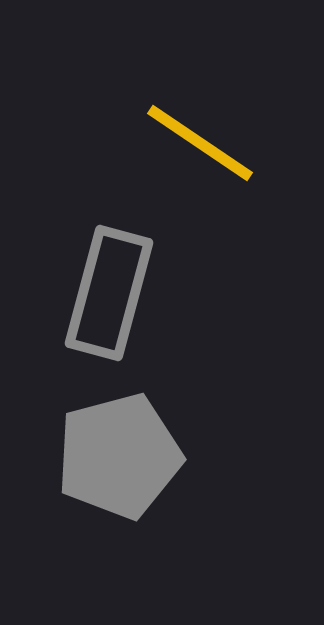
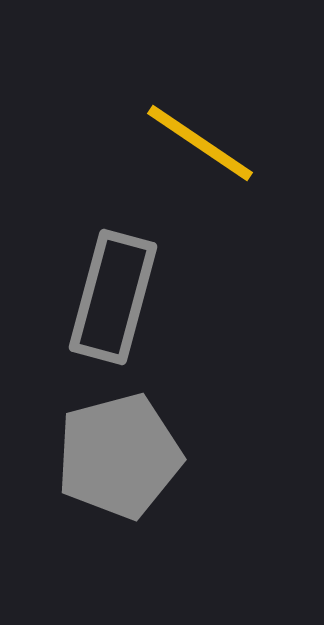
gray rectangle: moved 4 px right, 4 px down
